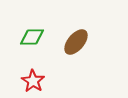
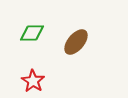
green diamond: moved 4 px up
